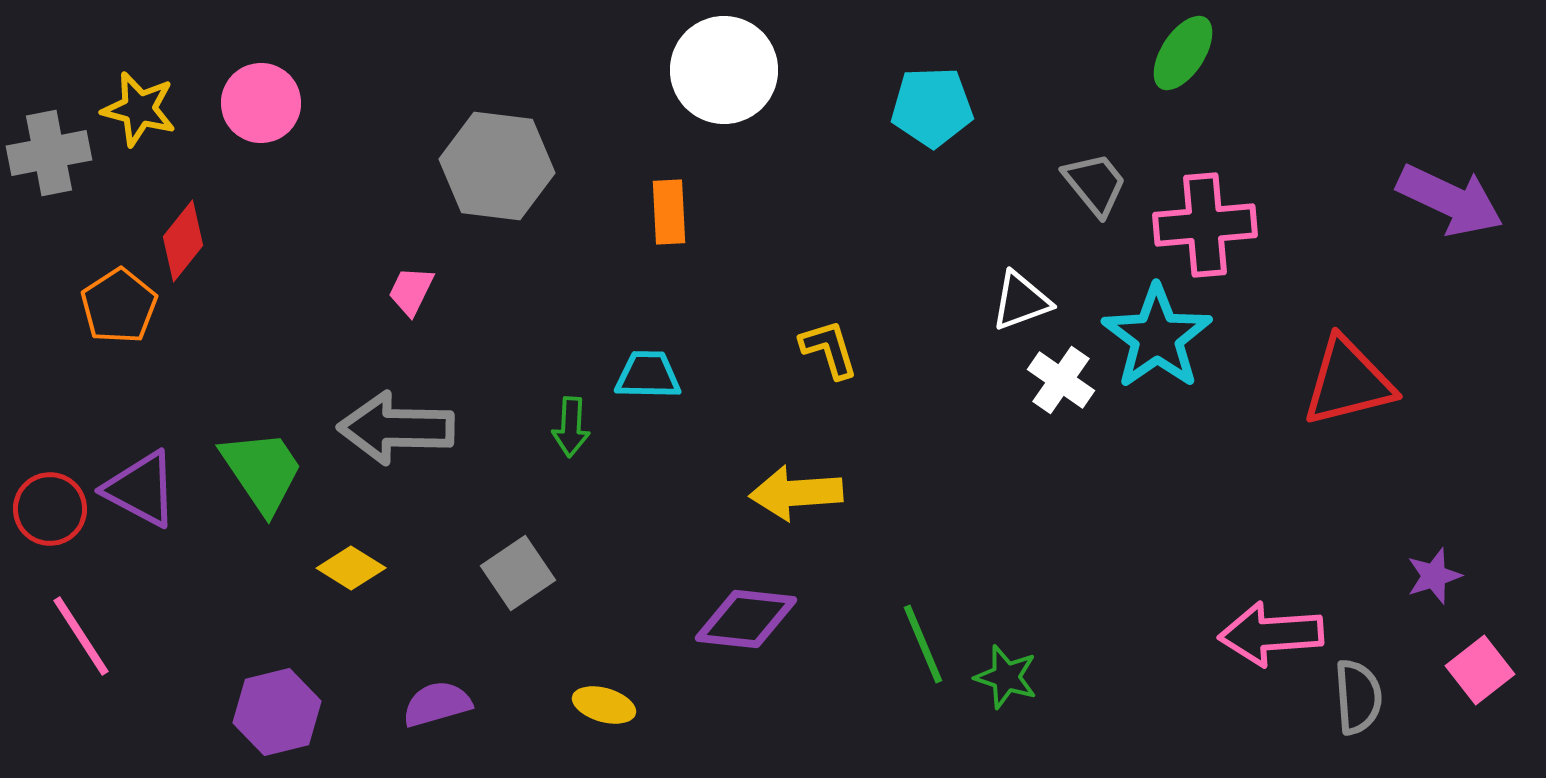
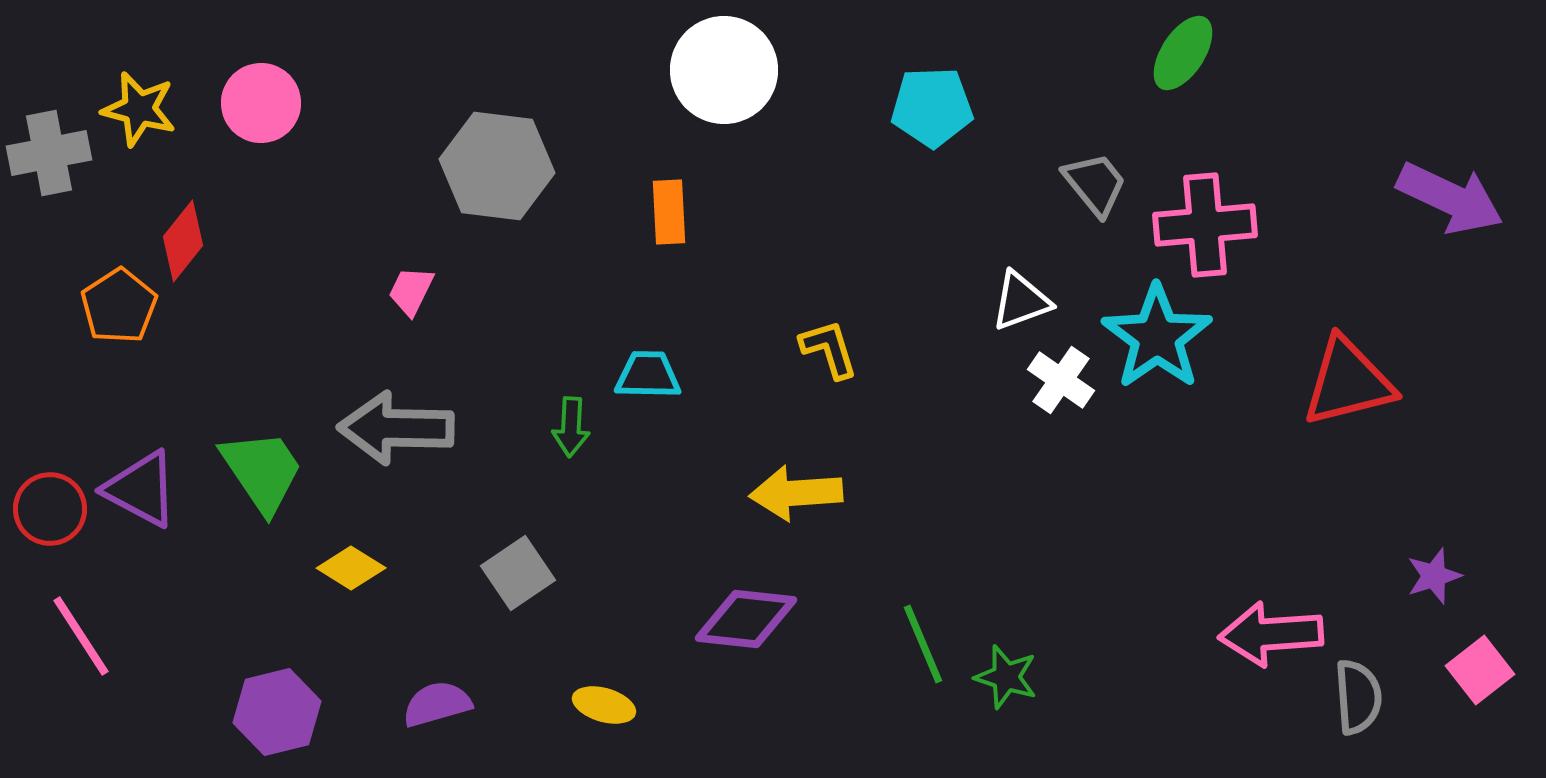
purple arrow: moved 2 px up
